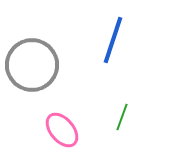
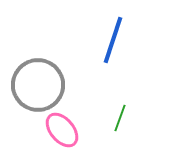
gray circle: moved 6 px right, 20 px down
green line: moved 2 px left, 1 px down
